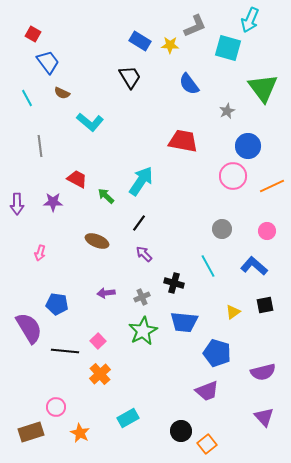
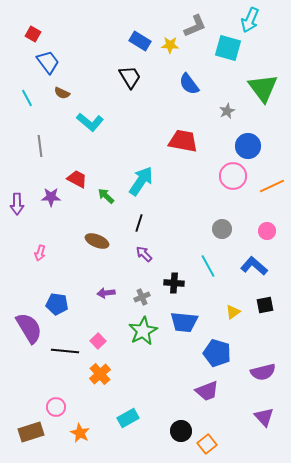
purple star at (53, 202): moved 2 px left, 5 px up
black line at (139, 223): rotated 18 degrees counterclockwise
black cross at (174, 283): rotated 12 degrees counterclockwise
